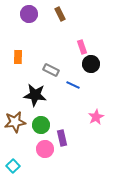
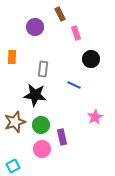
purple circle: moved 6 px right, 13 px down
pink rectangle: moved 6 px left, 14 px up
orange rectangle: moved 6 px left
black circle: moved 5 px up
gray rectangle: moved 8 px left, 1 px up; rotated 70 degrees clockwise
blue line: moved 1 px right
pink star: moved 1 px left
brown star: rotated 10 degrees counterclockwise
purple rectangle: moved 1 px up
pink circle: moved 3 px left
cyan square: rotated 16 degrees clockwise
